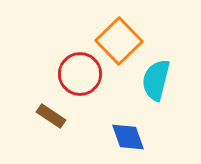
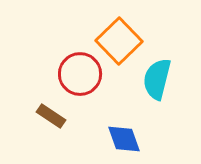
cyan semicircle: moved 1 px right, 1 px up
blue diamond: moved 4 px left, 2 px down
